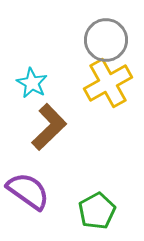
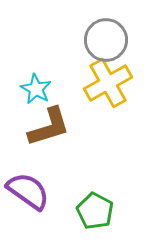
cyan star: moved 4 px right, 6 px down
brown L-shape: rotated 27 degrees clockwise
green pentagon: moved 2 px left; rotated 15 degrees counterclockwise
